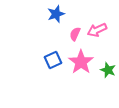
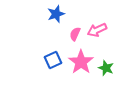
green star: moved 2 px left, 2 px up
